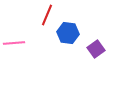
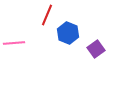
blue hexagon: rotated 15 degrees clockwise
